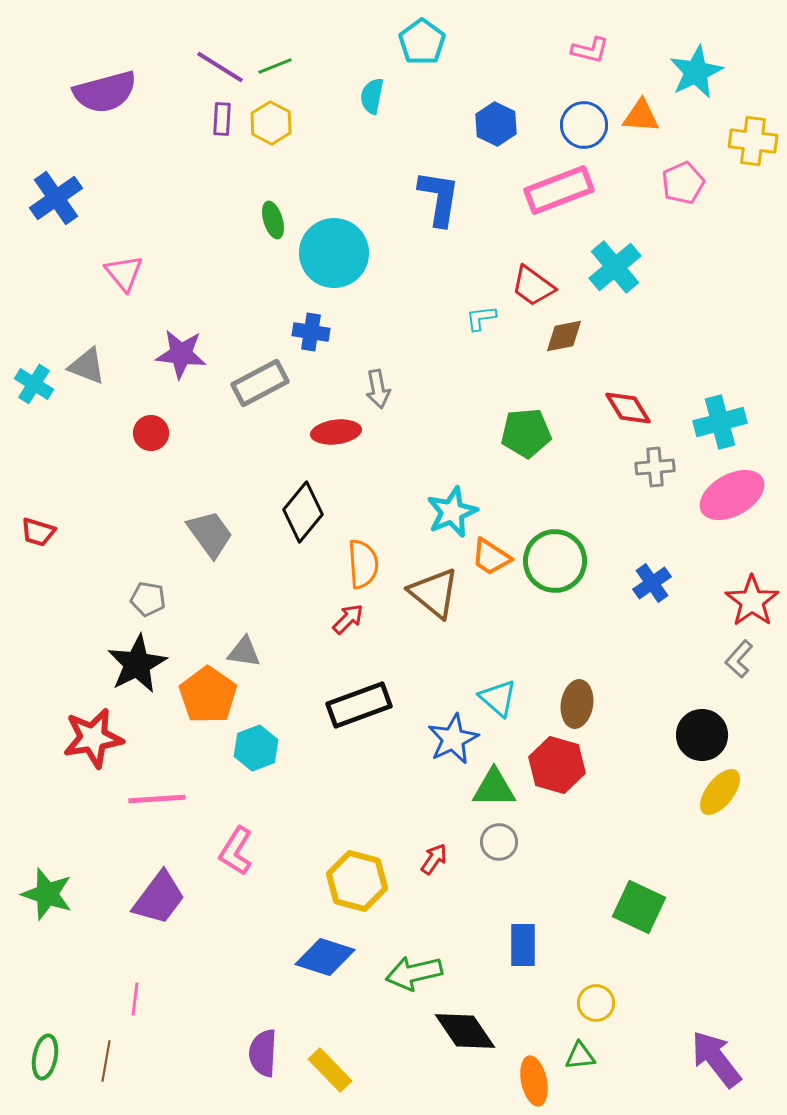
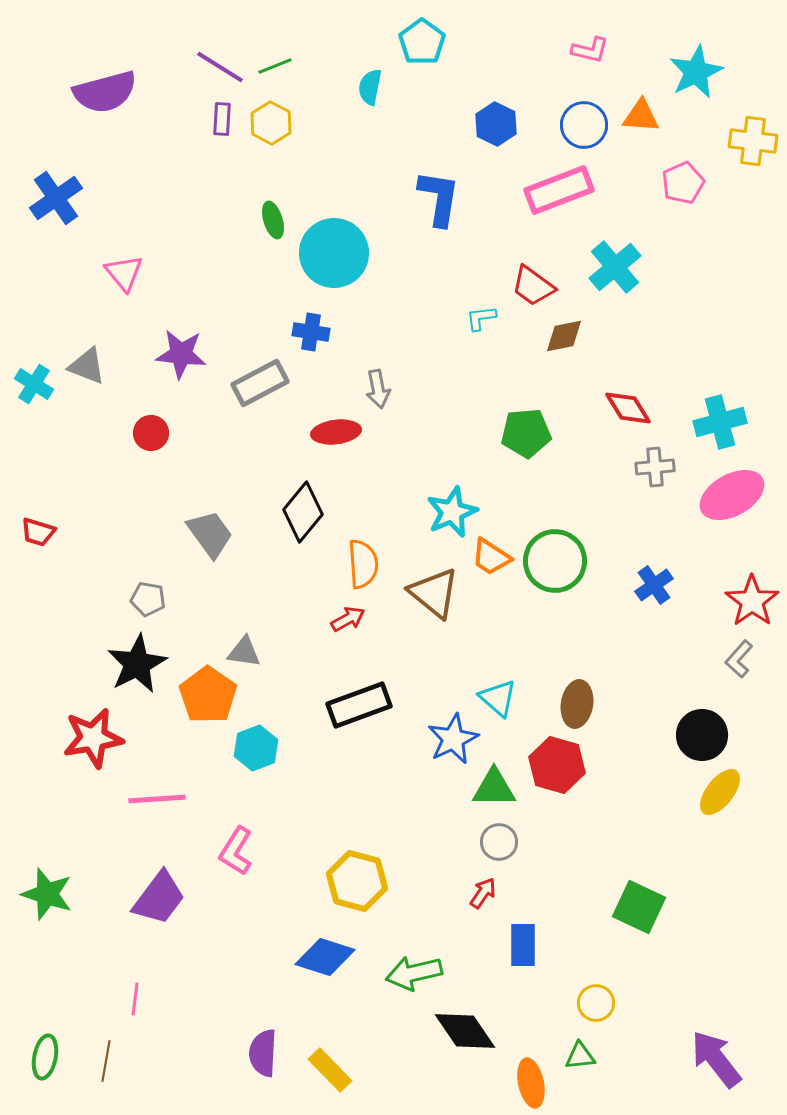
cyan semicircle at (372, 96): moved 2 px left, 9 px up
blue cross at (652, 583): moved 2 px right, 2 px down
red arrow at (348, 619): rotated 16 degrees clockwise
red arrow at (434, 859): moved 49 px right, 34 px down
orange ellipse at (534, 1081): moved 3 px left, 2 px down
